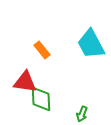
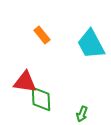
orange rectangle: moved 15 px up
